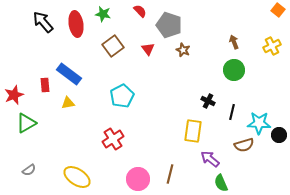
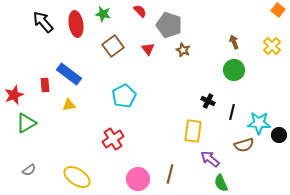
yellow cross: rotated 18 degrees counterclockwise
cyan pentagon: moved 2 px right
yellow triangle: moved 1 px right, 2 px down
